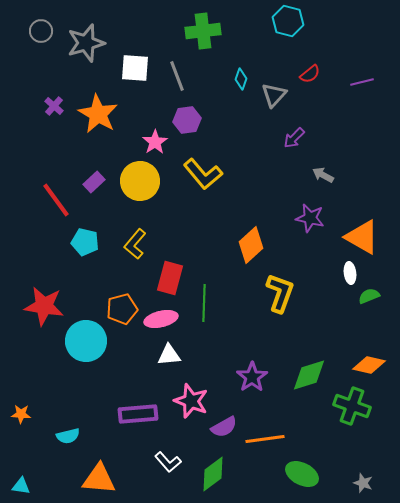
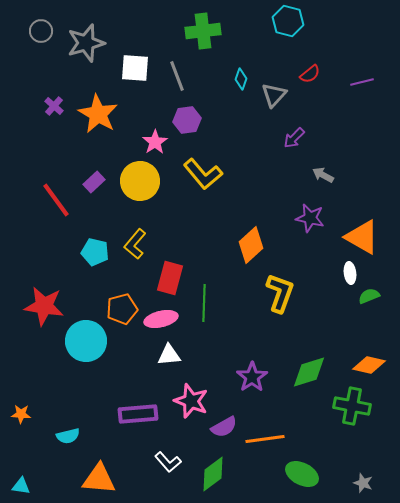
cyan pentagon at (85, 242): moved 10 px right, 10 px down
green diamond at (309, 375): moved 3 px up
green cross at (352, 406): rotated 9 degrees counterclockwise
